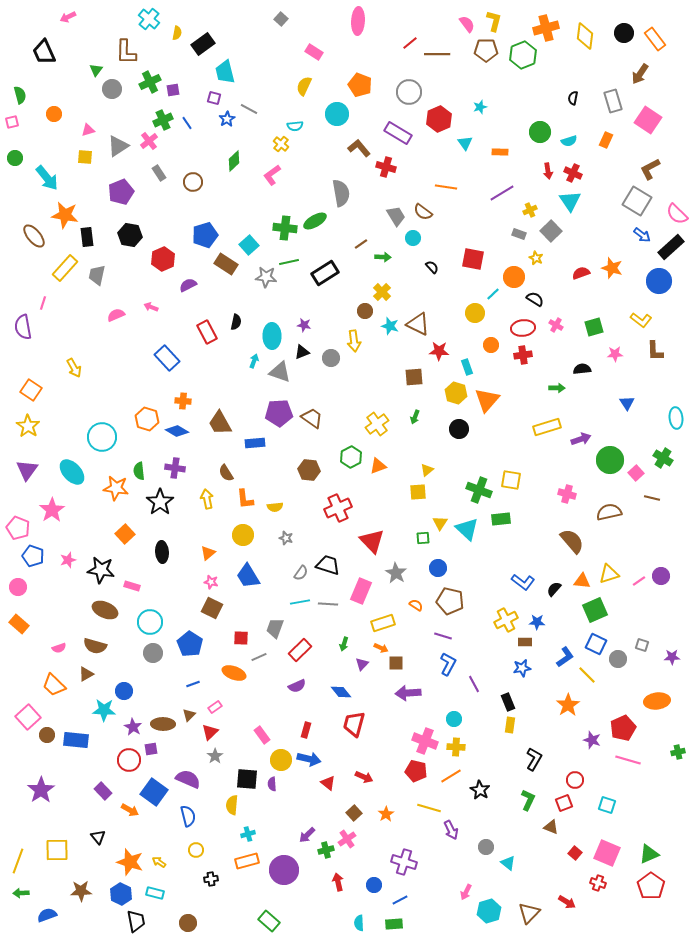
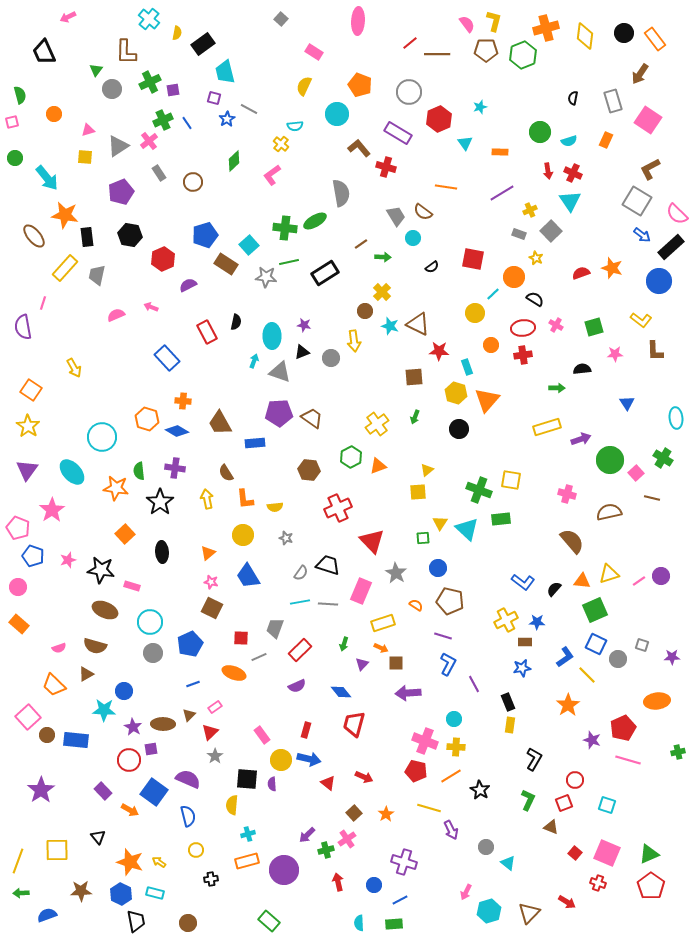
black semicircle at (432, 267): rotated 96 degrees clockwise
blue pentagon at (190, 644): rotated 15 degrees clockwise
